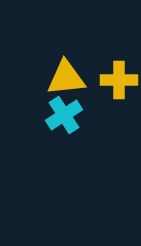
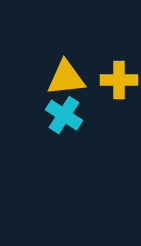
cyan cross: rotated 24 degrees counterclockwise
